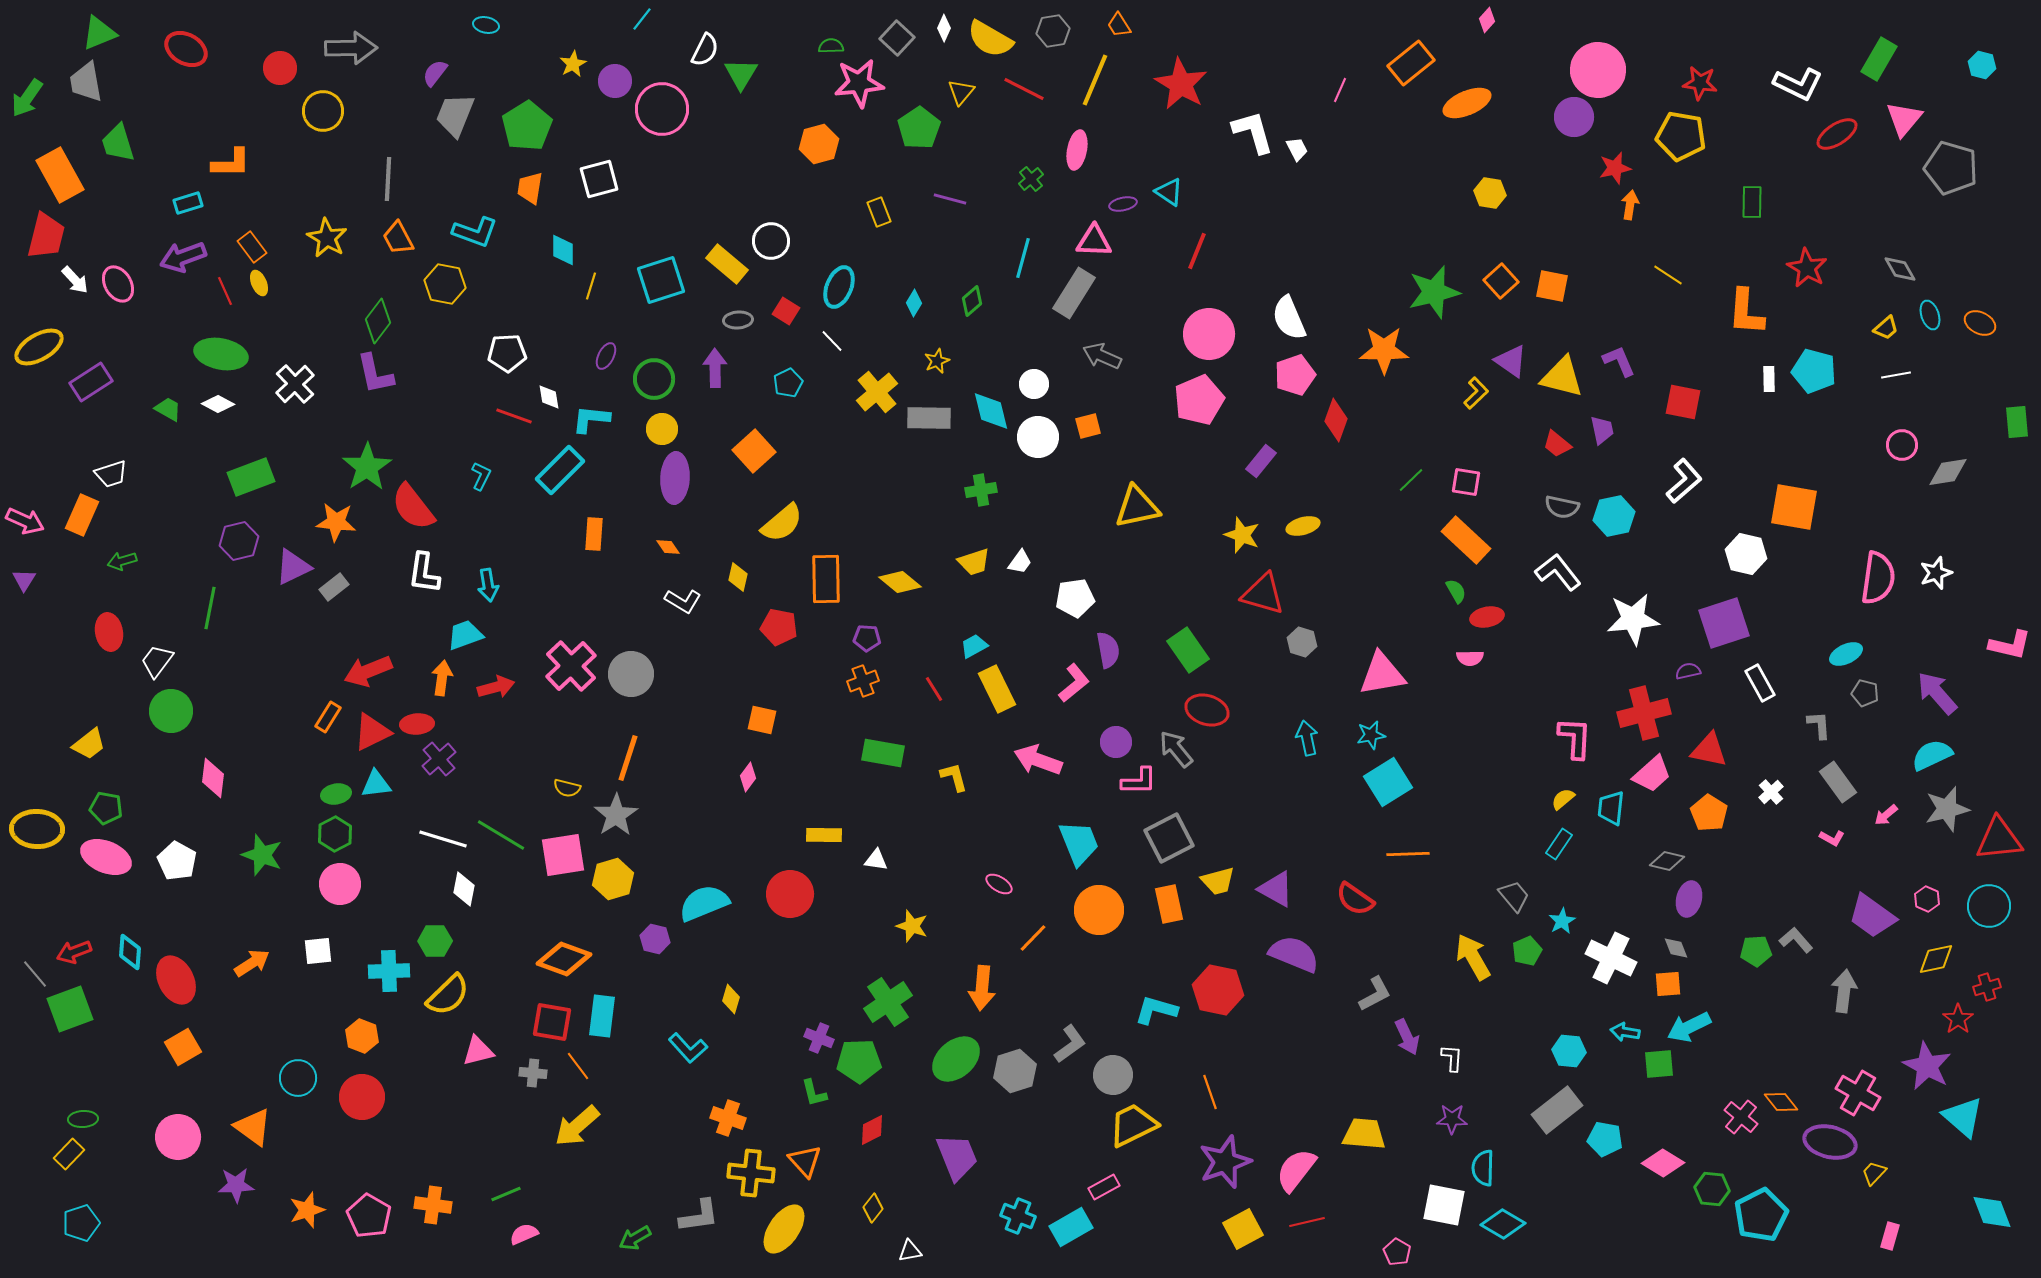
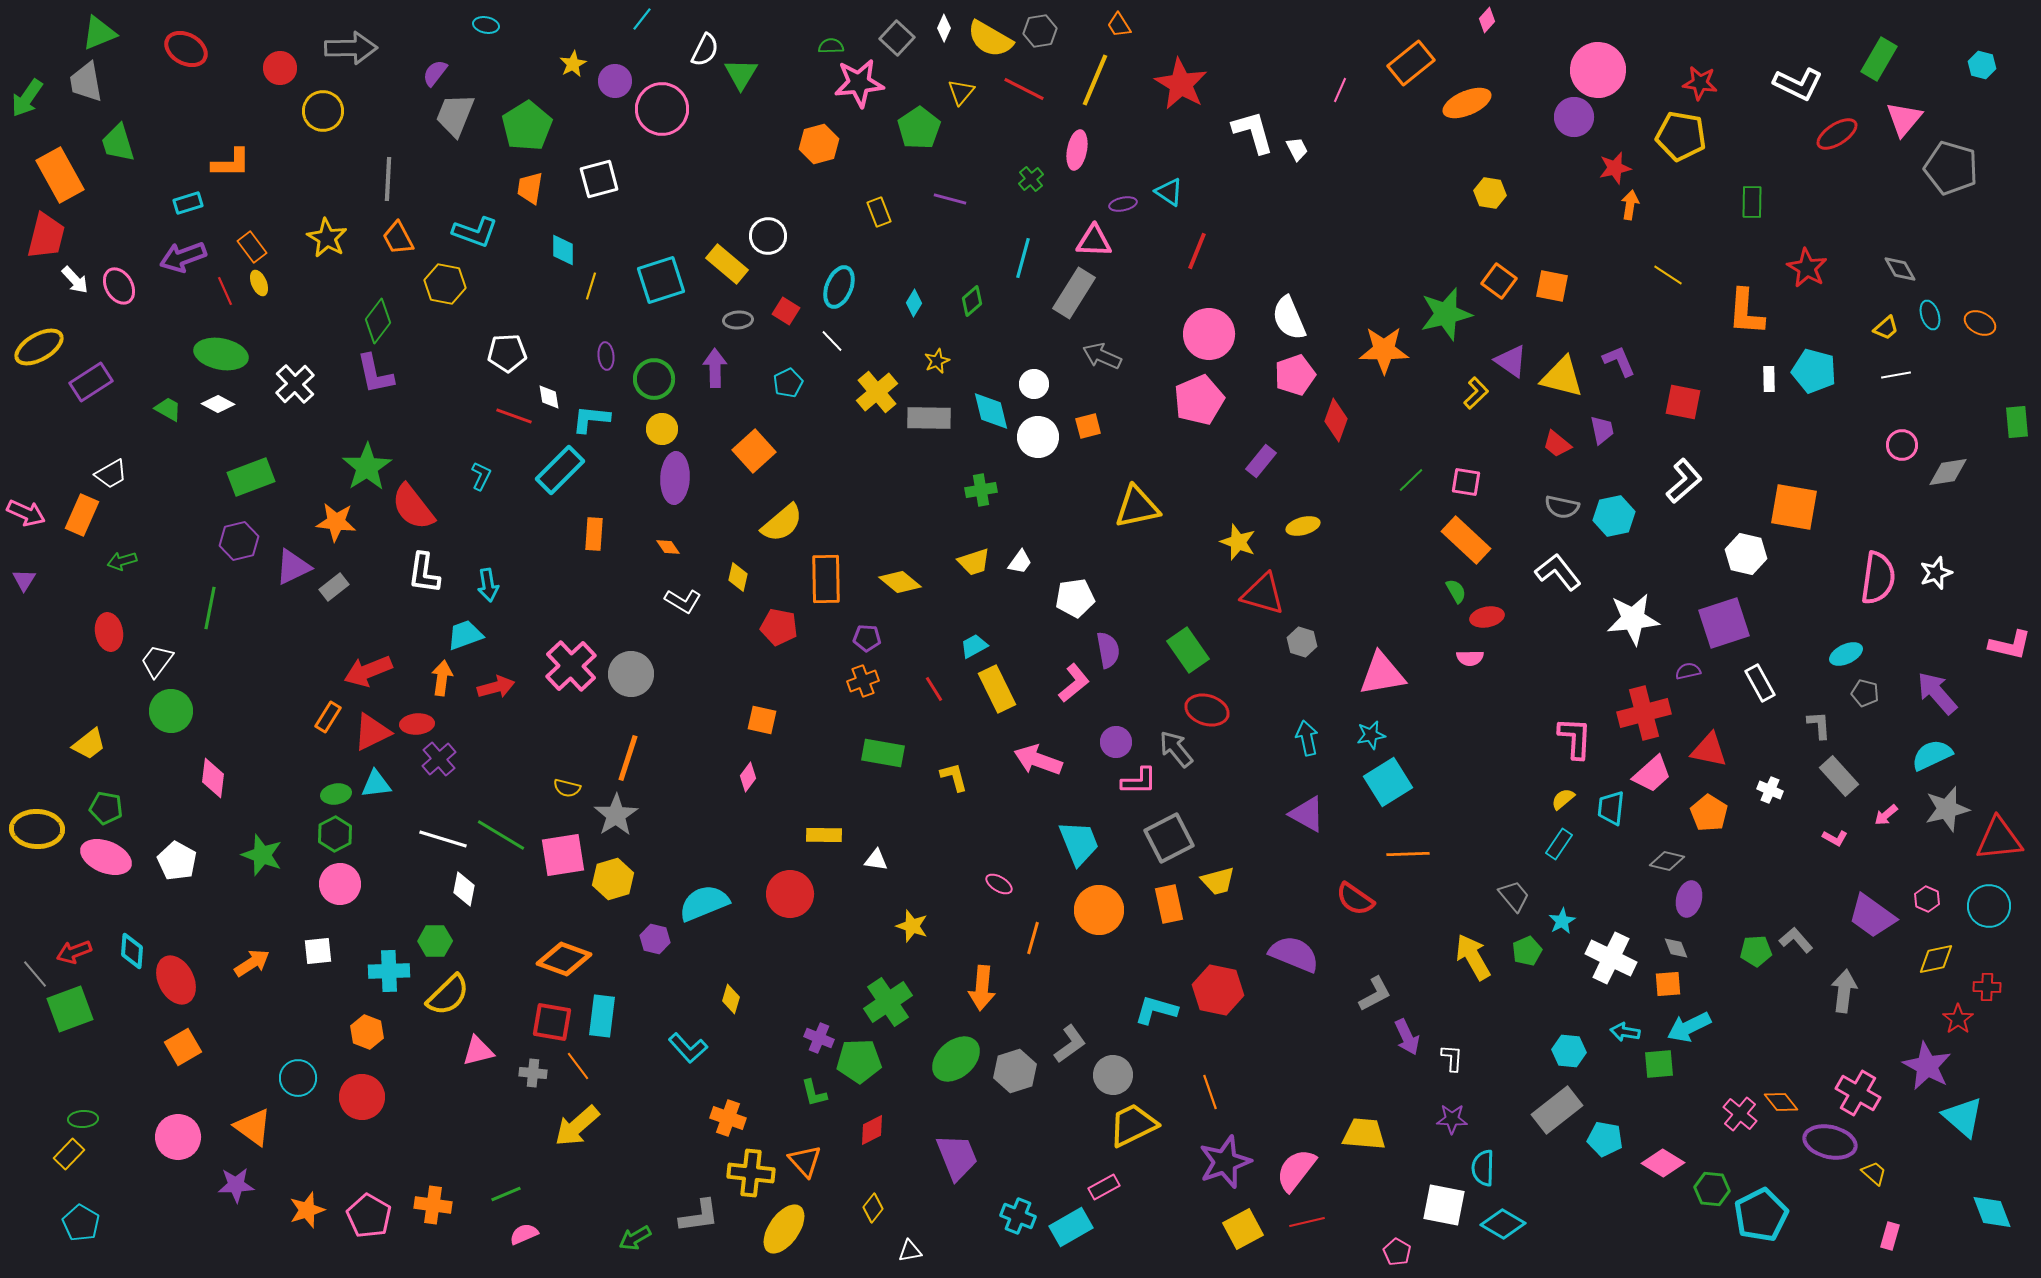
gray hexagon at (1053, 31): moved 13 px left
white circle at (771, 241): moved 3 px left, 5 px up
orange square at (1501, 281): moved 2 px left; rotated 12 degrees counterclockwise
pink ellipse at (118, 284): moved 1 px right, 2 px down
green star at (1434, 292): moved 12 px right, 22 px down
purple ellipse at (606, 356): rotated 32 degrees counterclockwise
white trapezoid at (111, 474): rotated 12 degrees counterclockwise
pink arrow at (25, 521): moved 1 px right, 8 px up
yellow star at (1242, 535): moved 4 px left, 7 px down
gray rectangle at (1838, 782): moved 1 px right, 6 px up; rotated 6 degrees counterclockwise
white cross at (1771, 792): moved 1 px left, 2 px up; rotated 25 degrees counterclockwise
pink L-shape at (1832, 838): moved 3 px right
purple triangle at (1276, 889): moved 31 px right, 75 px up
orange line at (1033, 938): rotated 28 degrees counterclockwise
cyan diamond at (130, 952): moved 2 px right, 1 px up
red cross at (1987, 987): rotated 20 degrees clockwise
orange hexagon at (362, 1036): moved 5 px right, 4 px up
pink cross at (1741, 1117): moved 1 px left, 3 px up
yellow trapezoid at (1874, 1173): rotated 88 degrees clockwise
cyan pentagon at (81, 1223): rotated 24 degrees counterclockwise
